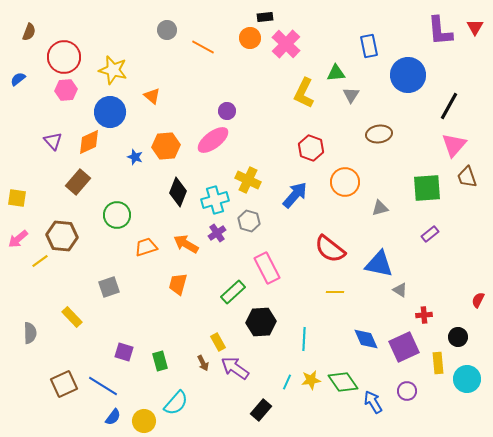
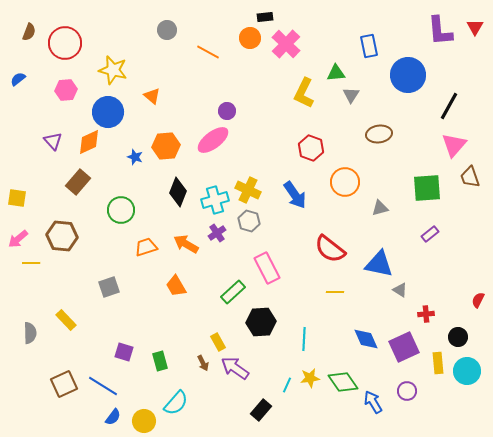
orange line at (203, 47): moved 5 px right, 5 px down
red circle at (64, 57): moved 1 px right, 14 px up
blue circle at (110, 112): moved 2 px left
brown trapezoid at (467, 177): moved 3 px right
yellow cross at (248, 180): moved 10 px down
blue arrow at (295, 195): rotated 104 degrees clockwise
green circle at (117, 215): moved 4 px right, 5 px up
yellow line at (40, 261): moved 9 px left, 2 px down; rotated 36 degrees clockwise
orange trapezoid at (178, 284): moved 2 px left, 2 px down; rotated 45 degrees counterclockwise
red cross at (424, 315): moved 2 px right, 1 px up
yellow rectangle at (72, 317): moved 6 px left, 3 px down
cyan circle at (467, 379): moved 8 px up
yellow star at (311, 380): moved 1 px left, 2 px up
cyan line at (287, 382): moved 3 px down
